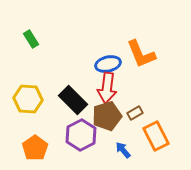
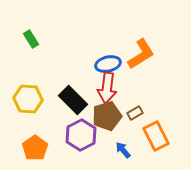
orange L-shape: rotated 100 degrees counterclockwise
